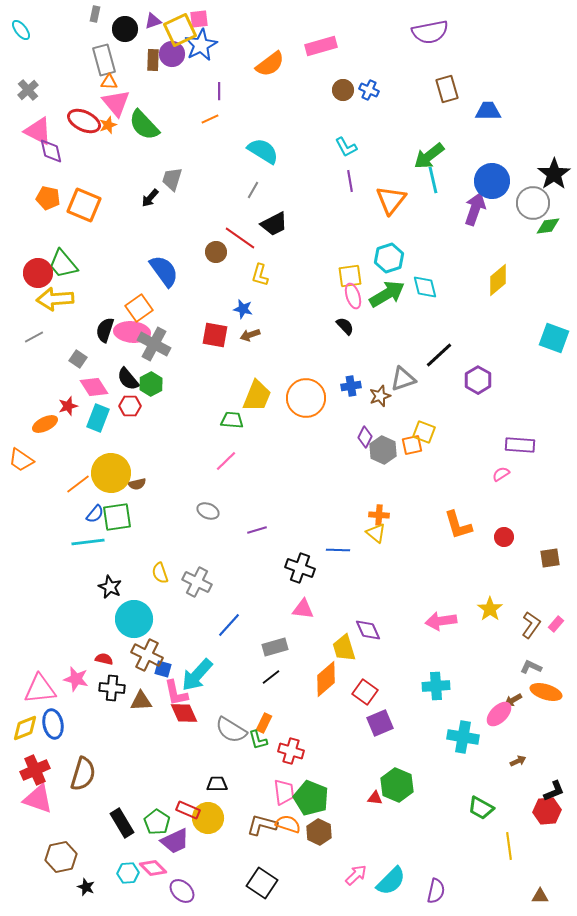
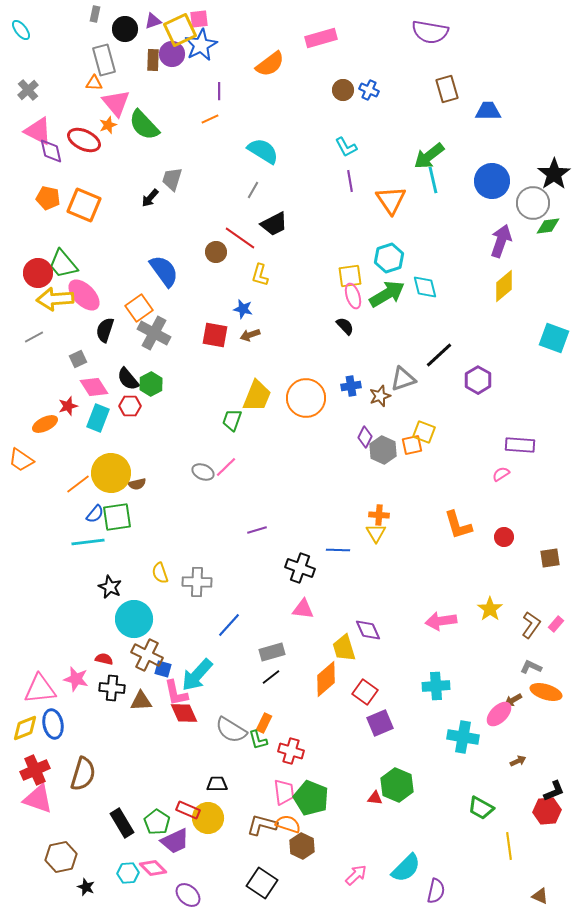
purple semicircle at (430, 32): rotated 21 degrees clockwise
pink rectangle at (321, 46): moved 8 px up
orange triangle at (109, 82): moved 15 px left, 1 px down
red ellipse at (84, 121): moved 19 px down
orange triangle at (391, 200): rotated 12 degrees counterclockwise
purple arrow at (475, 209): moved 26 px right, 32 px down
yellow diamond at (498, 280): moved 6 px right, 6 px down
pink ellipse at (132, 332): moved 48 px left, 37 px up; rotated 40 degrees clockwise
gray cross at (154, 344): moved 11 px up
gray square at (78, 359): rotated 30 degrees clockwise
green trapezoid at (232, 420): rotated 75 degrees counterclockwise
pink line at (226, 461): moved 6 px down
gray ellipse at (208, 511): moved 5 px left, 39 px up
yellow triangle at (376, 533): rotated 20 degrees clockwise
gray cross at (197, 582): rotated 24 degrees counterclockwise
gray rectangle at (275, 647): moved 3 px left, 5 px down
brown hexagon at (319, 832): moved 17 px left, 14 px down
cyan semicircle at (391, 881): moved 15 px right, 13 px up
purple ellipse at (182, 891): moved 6 px right, 4 px down
brown triangle at (540, 896): rotated 24 degrees clockwise
